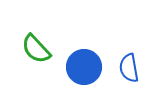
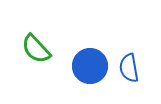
blue circle: moved 6 px right, 1 px up
